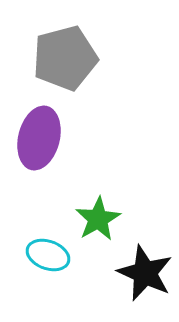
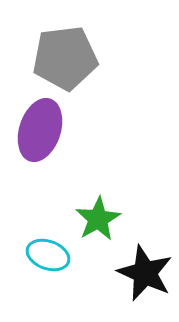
gray pentagon: rotated 8 degrees clockwise
purple ellipse: moved 1 px right, 8 px up; rotated 4 degrees clockwise
